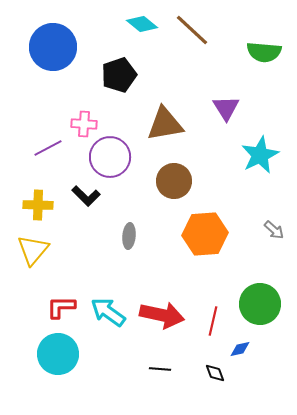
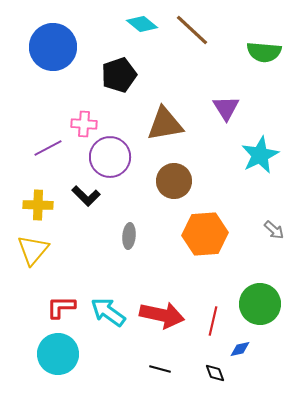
black line: rotated 10 degrees clockwise
